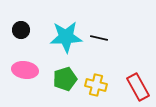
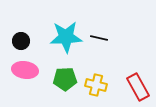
black circle: moved 11 px down
green pentagon: rotated 15 degrees clockwise
